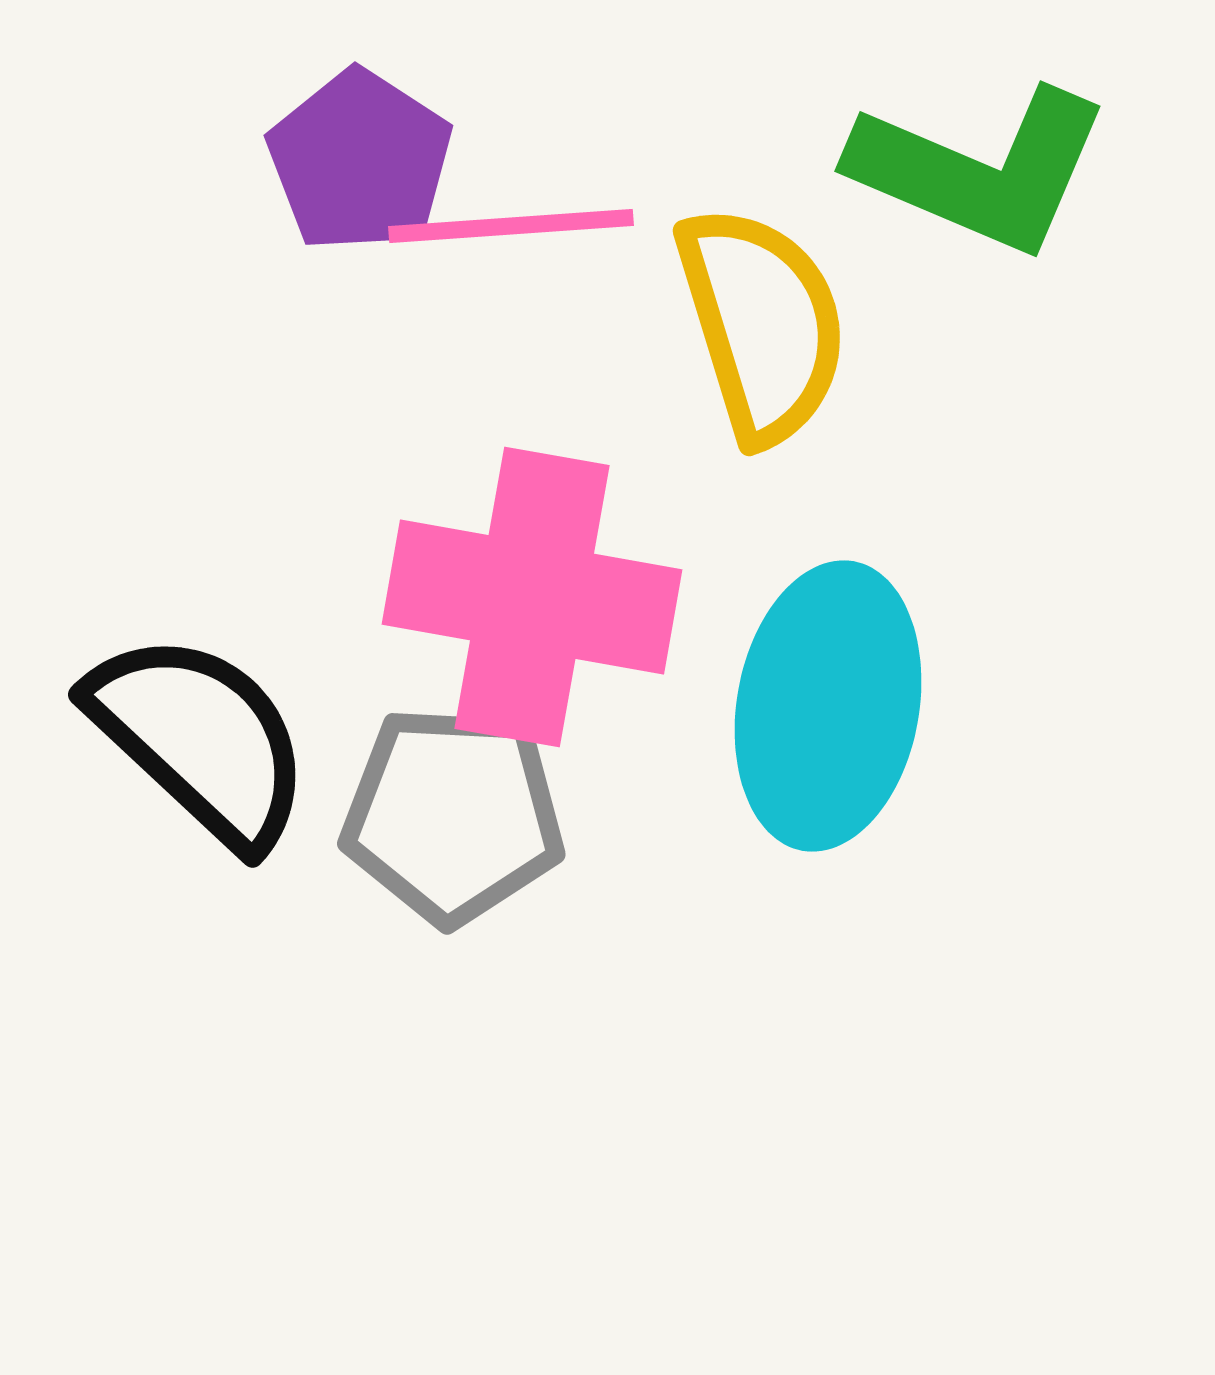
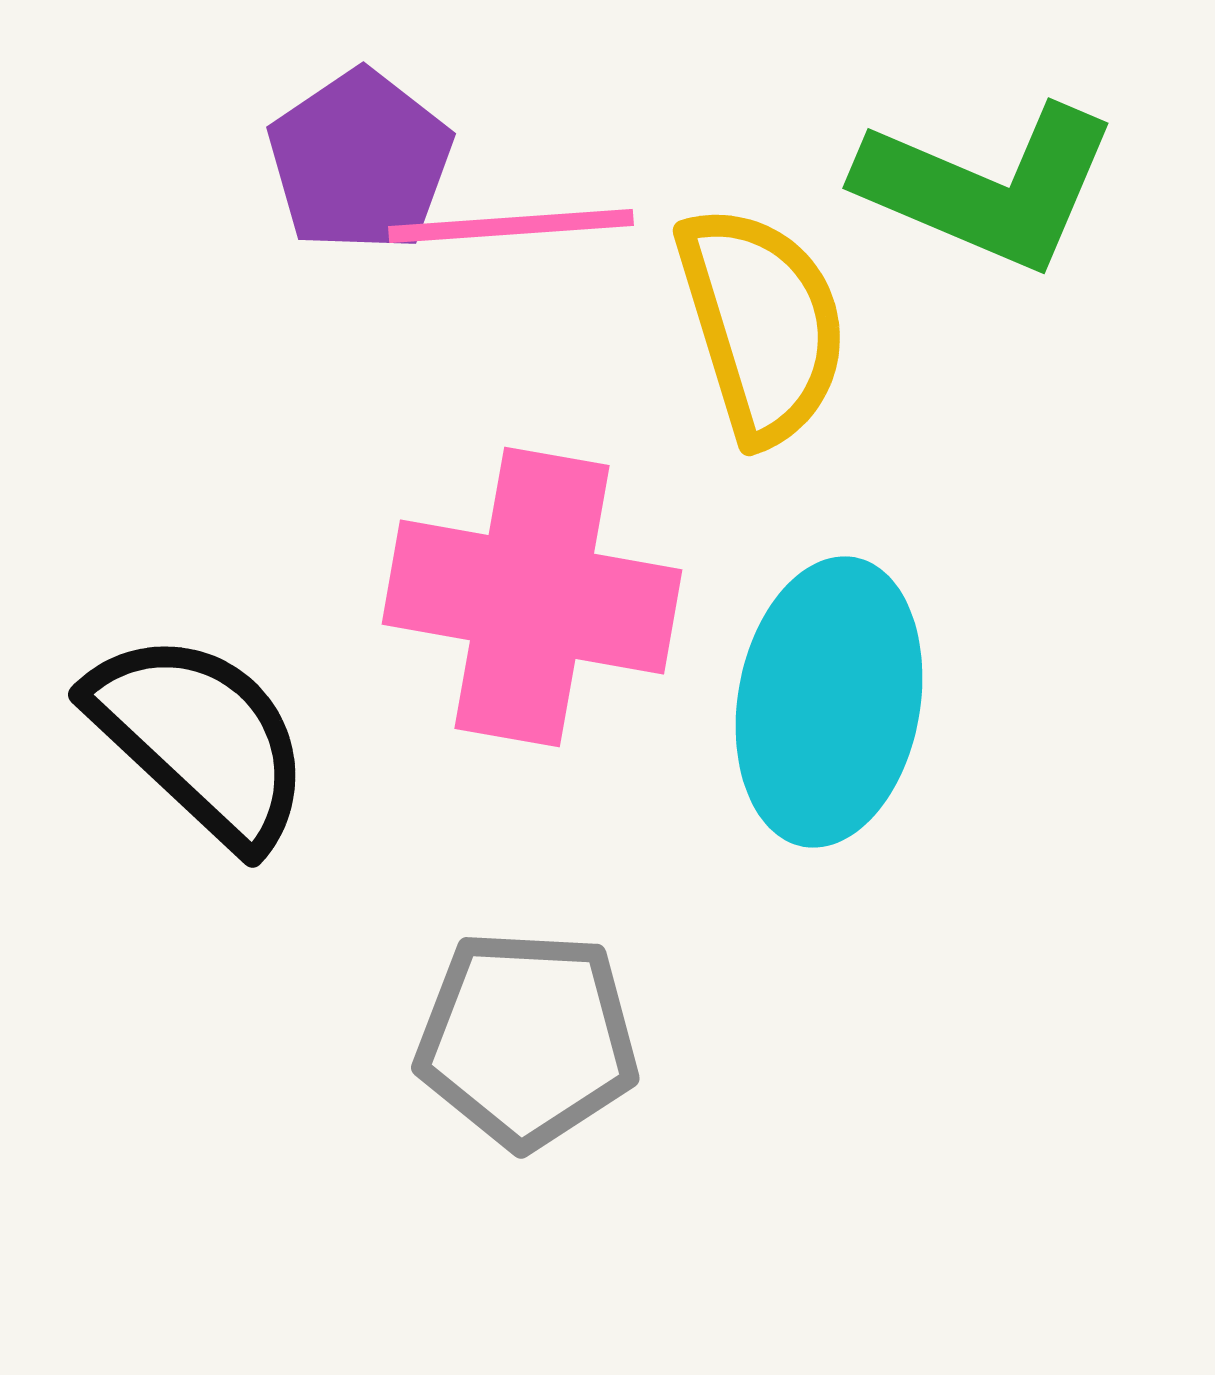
purple pentagon: rotated 5 degrees clockwise
green L-shape: moved 8 px right, 17 px down
cyan ellipse: moved 1 px right, 4 px up
gray pentagon: moved 74 px right, 224 px down
